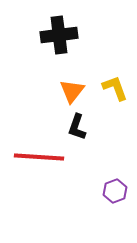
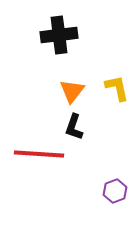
yellow L-shape: moved 2 px right; rotated 8 degrees clockwise
black L-shape: moved 3 px left
red line: moved 3 px up
